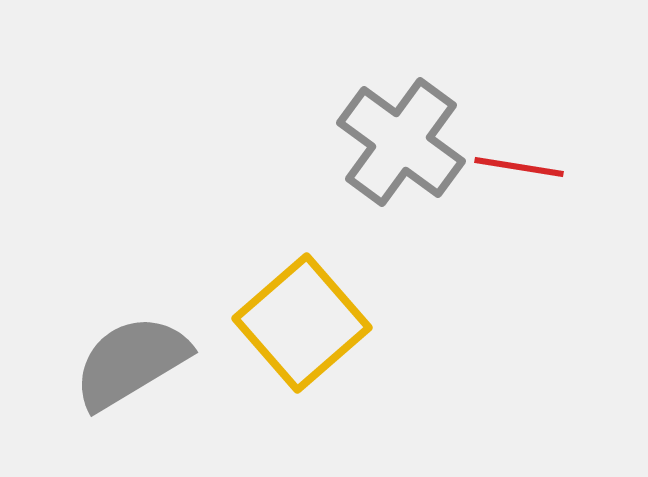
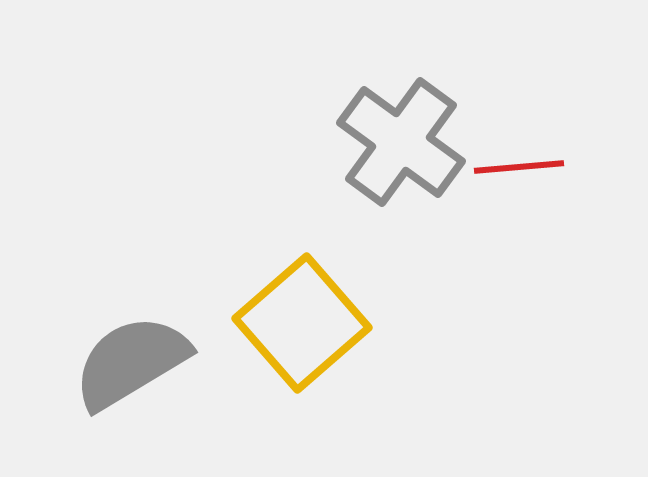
red line: rotated 14 degrees counterclockwise
